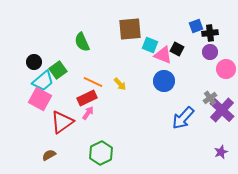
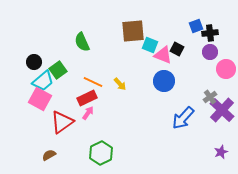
brown square: moved 3 px right, 2 px down
gray cross: moved 1 px up
